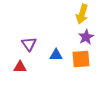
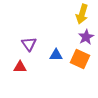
orange square: moved 1 px left; rotated 30 degrees clockwise
